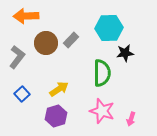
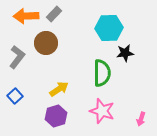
gray rectangle: moved 17 px left, 26 px up
blue square: moved 7 px left, 2 px down
pink arrow: moved 10 px right
